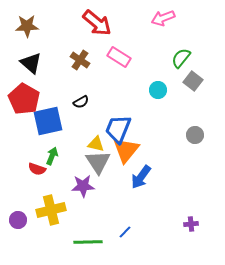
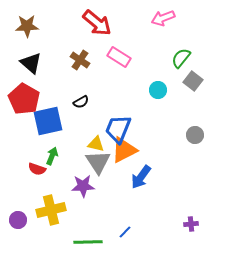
orange triangle: moved 2 px left; rotated 24 degrees clockwise
